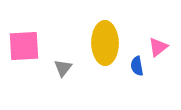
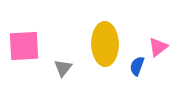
yellow ellipse: moved 1 px down
blue semicircle: rotated 30 degrees clockwise
